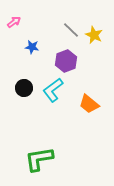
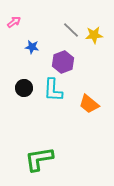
yellow star: rotated 30 degrees counterclockwise
purple hexagon: moved 3 px left, 1 px down
cyan L-shape: rotated 50 degrees counterclockwise
